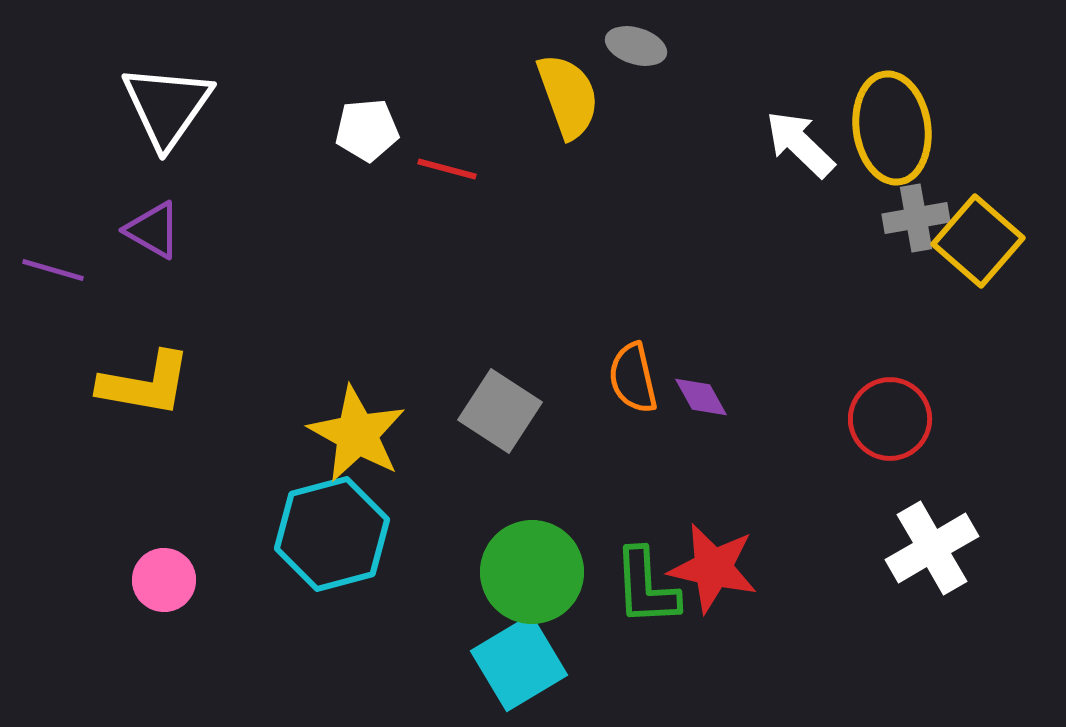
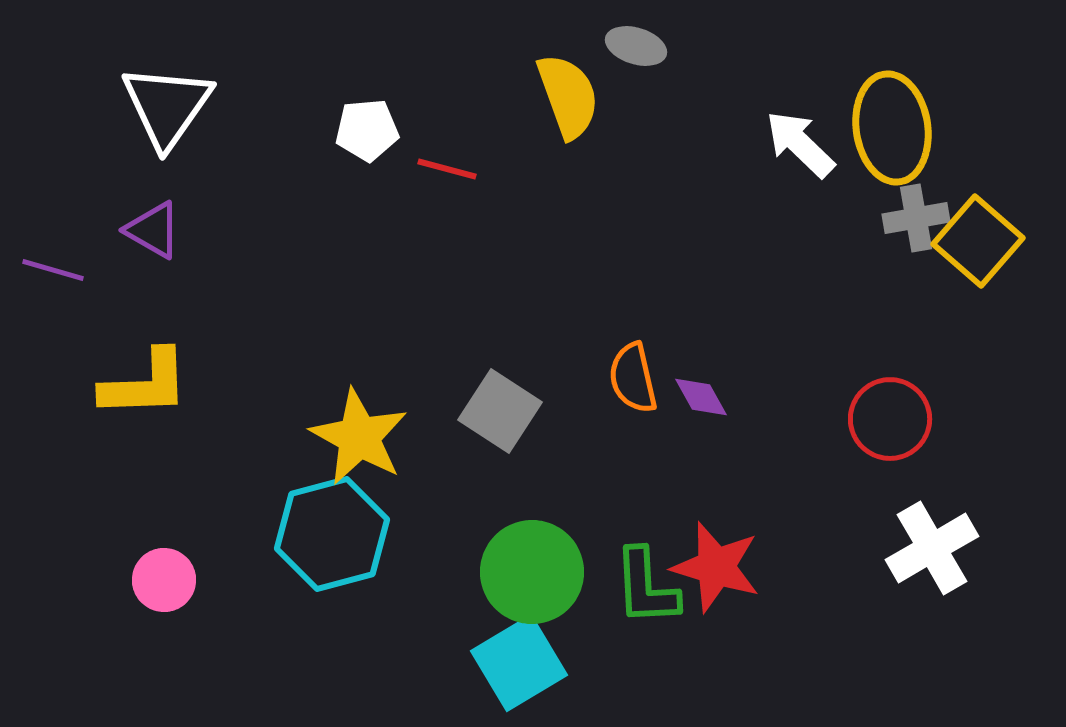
yellow L-shape: rotated 12 degrees counterclockwise
yellow star: moved 2 px right, 3 px down
red star: moved 3 px right, 1 px up; rotated 4 degrees clockwise
